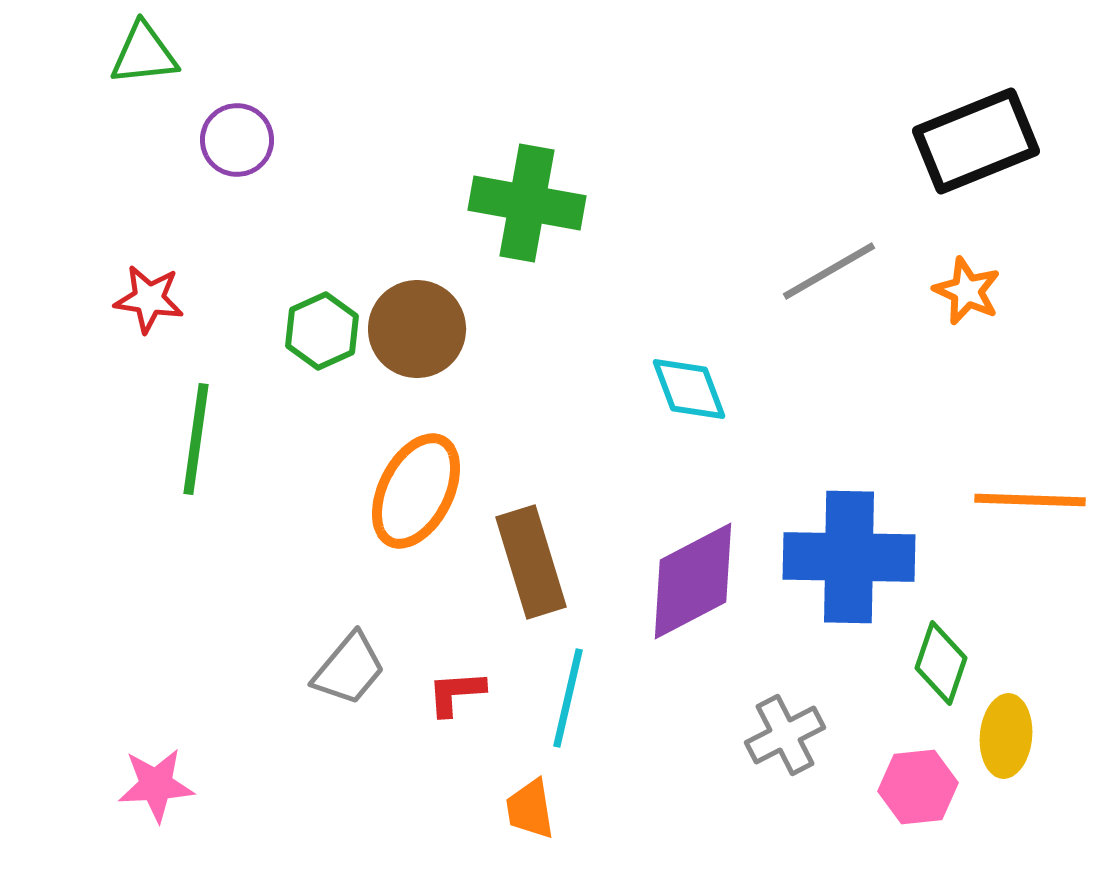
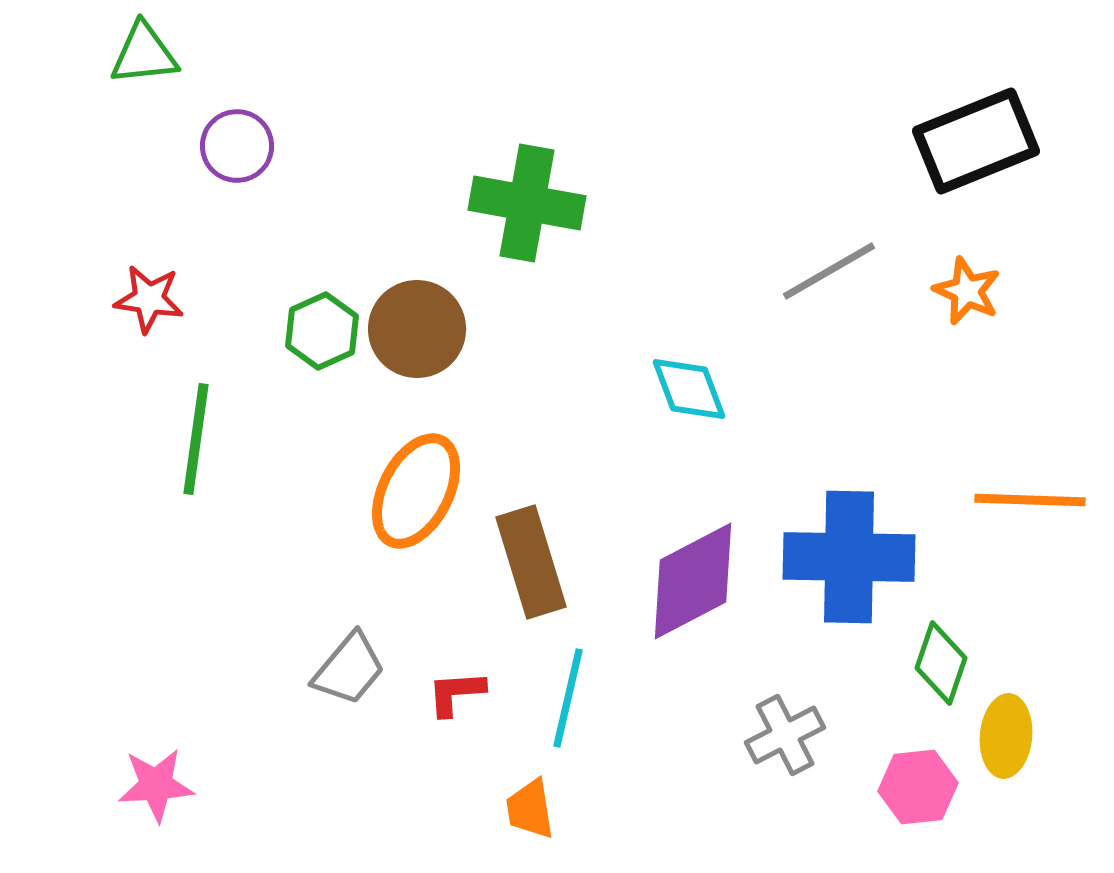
purple circle: moved 6 px down
